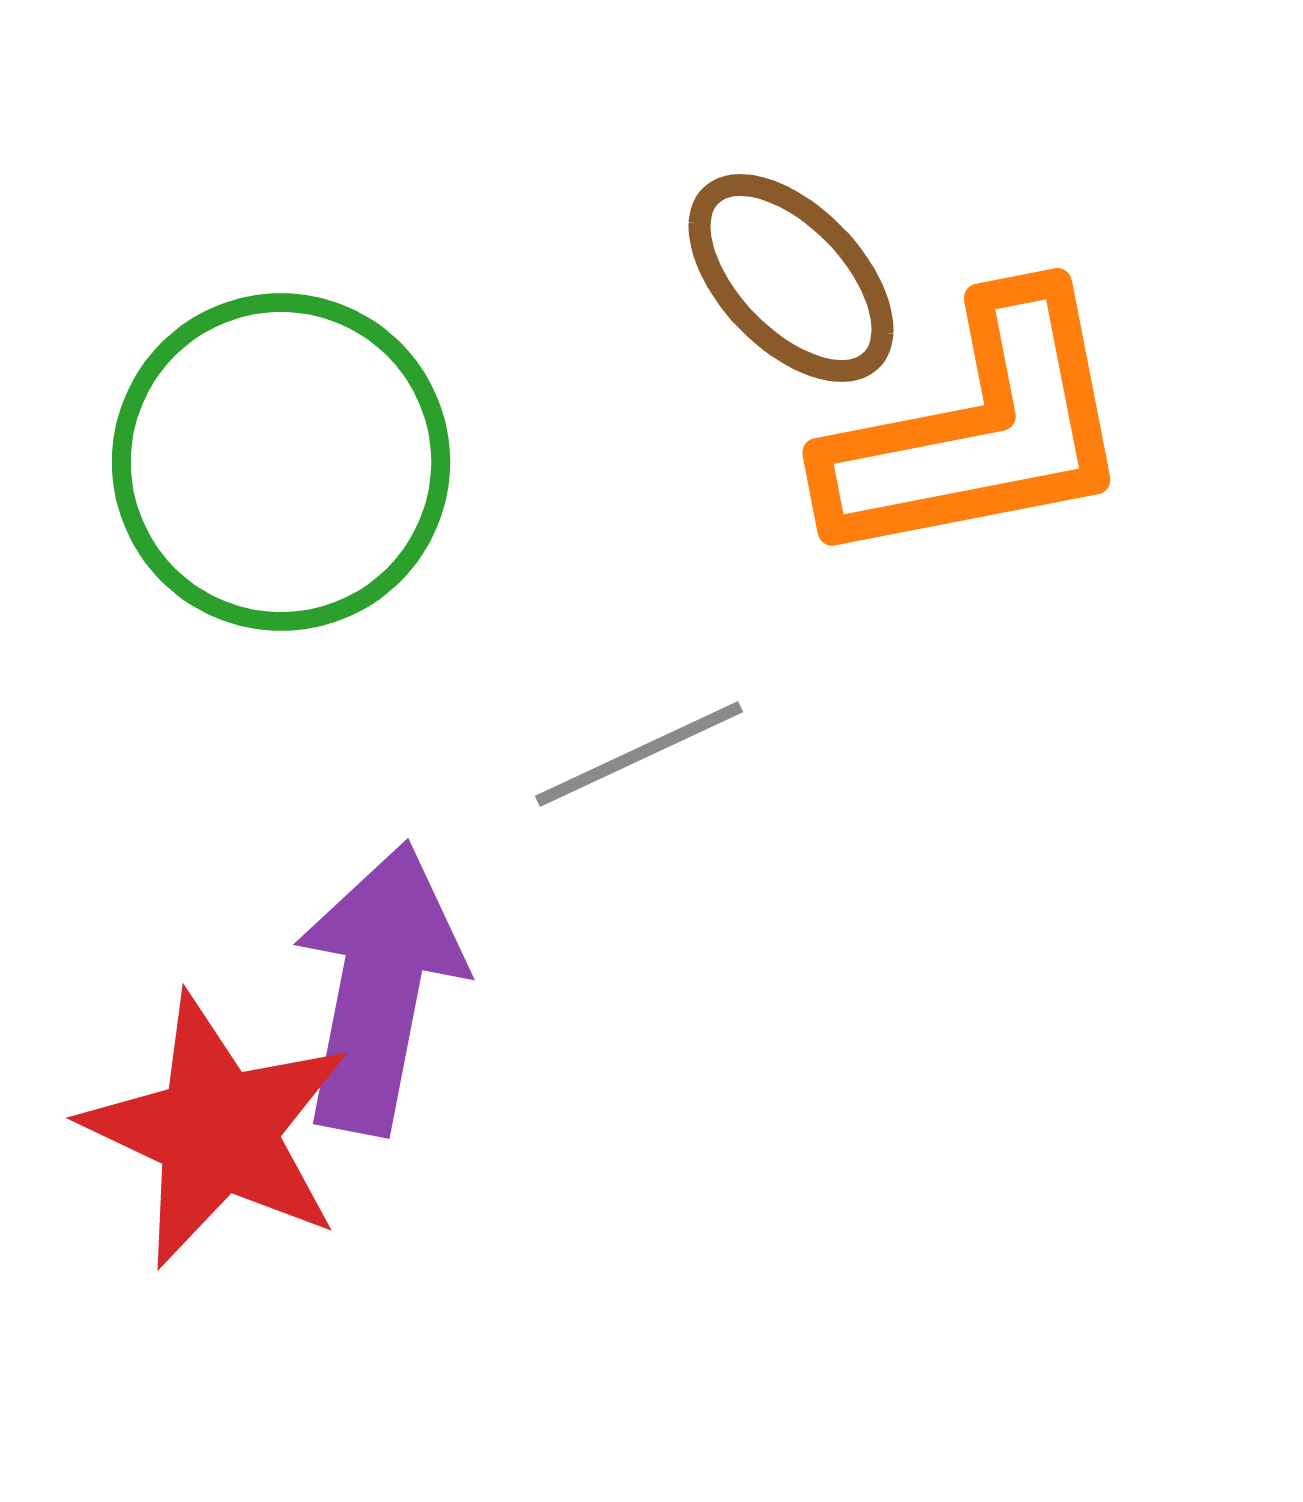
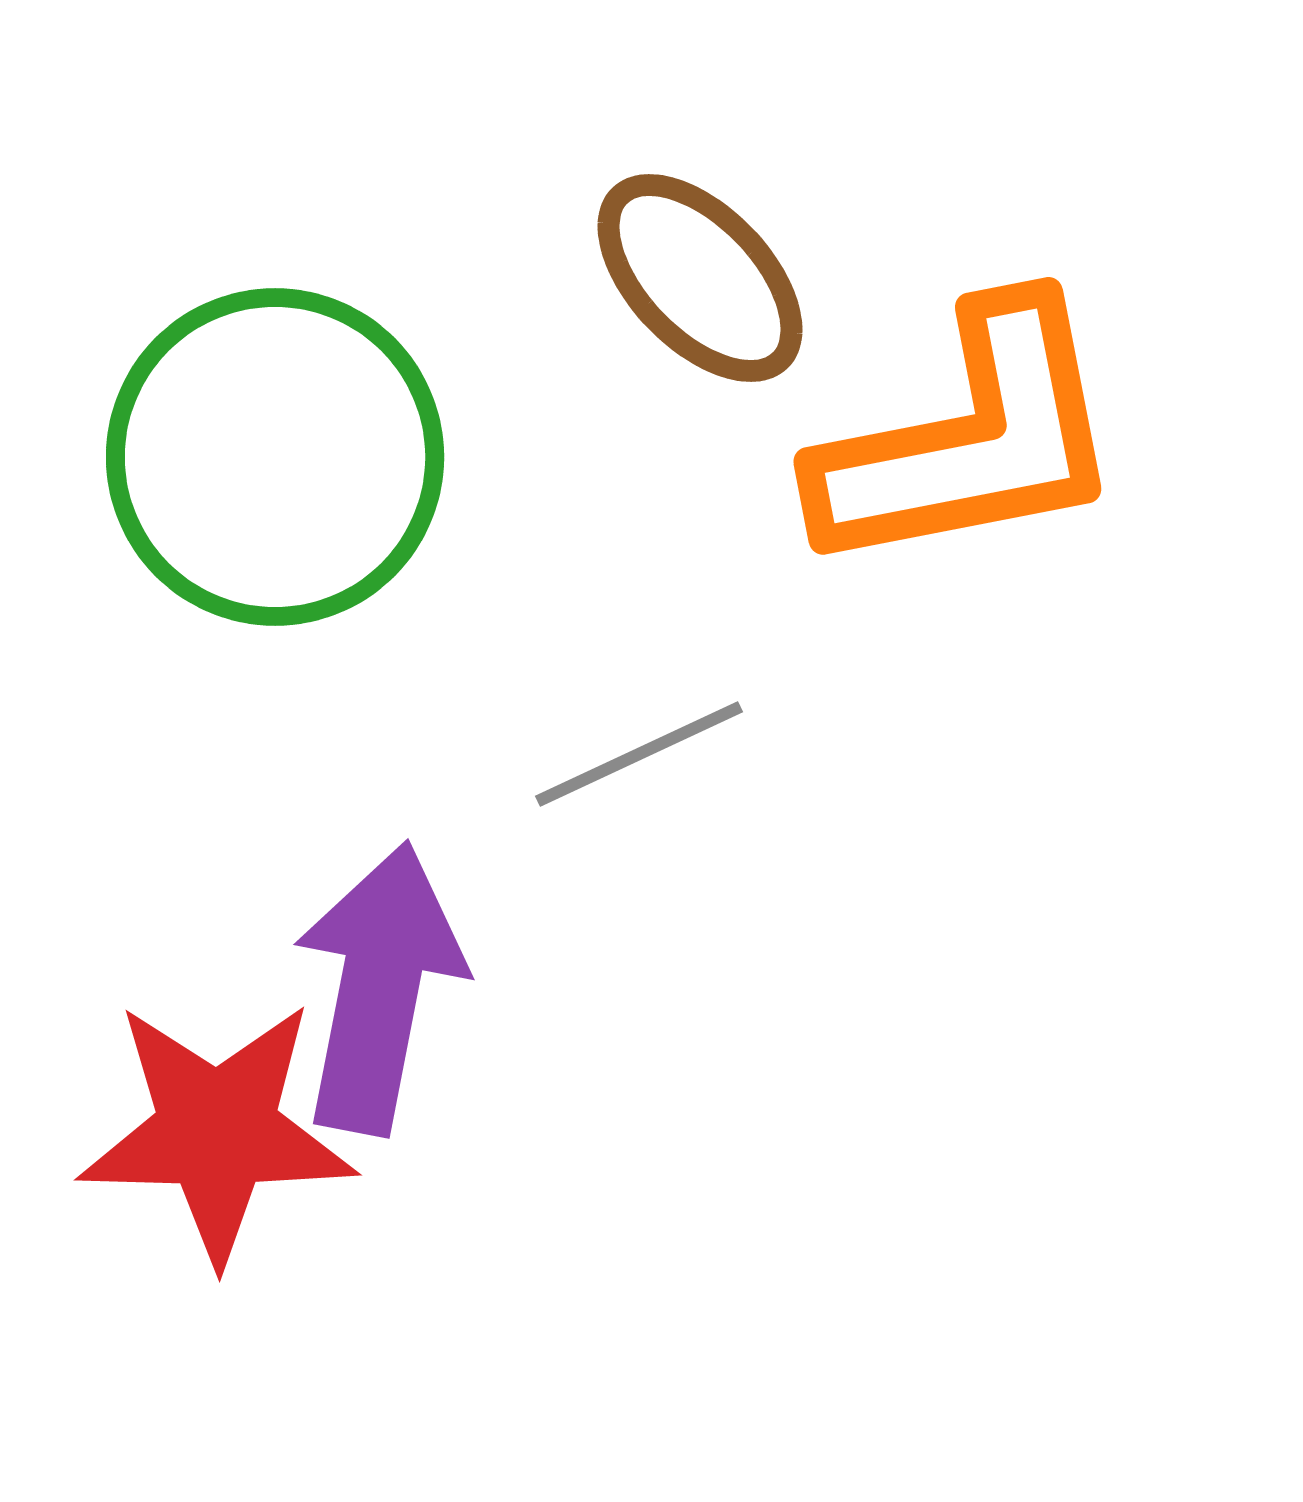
brown ellipse: moved 91 px left
orange L-shape: moved 9 px left, 9 px down
green circle: moved 6 px left, 5 px up
red star: rotated 24 degrees counterclockwise
